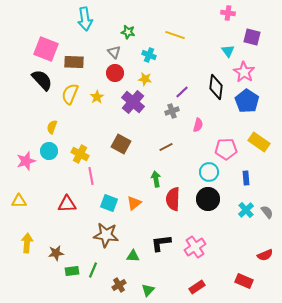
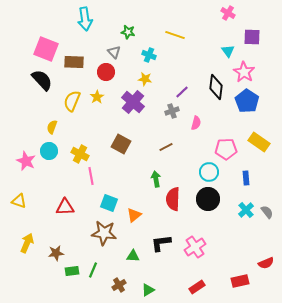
pink cross at (228, 13): rotated 24 degrees clockwise
purple square at (252, 37): rotated 12 degrees counterclockwise
red circle at (115, 73): moved 9 px left, 1 px up
yellow semicircle at (70, 94): moved 2 px right, 7 px down
pink semicircle at (198, 125): moved 2 px left, 2 px up
pink star at (26, 161): rotated 30 degrees counterclockwise
yellow triangle at (19, 201): rotated 21 degrees clockwise
orange triangle at (134, 203): moved 12 px down
red triangle at (67, 204): moved 2 px left, 3 px down
brown star at (106, 235): moved 2 px left, 2 px up
yellow arrow at (27, 243): rotated 18 degrees clockwise
red semicircle at (265, 255): moved 1 px right, 8 px down
red rectangle at (244, 281): moved 4 px left; rotated 36 degrees counterclockwise
green triangle at (148, 290): rotated 16 degrees clockwise
